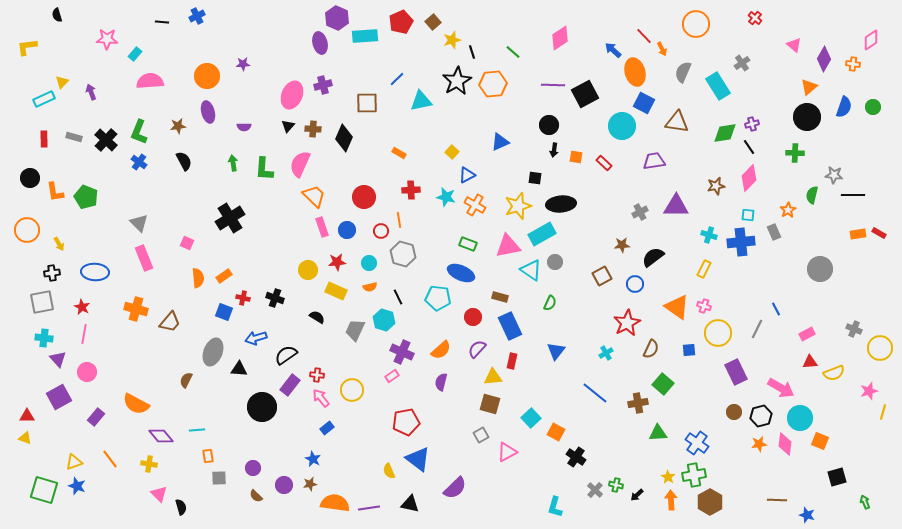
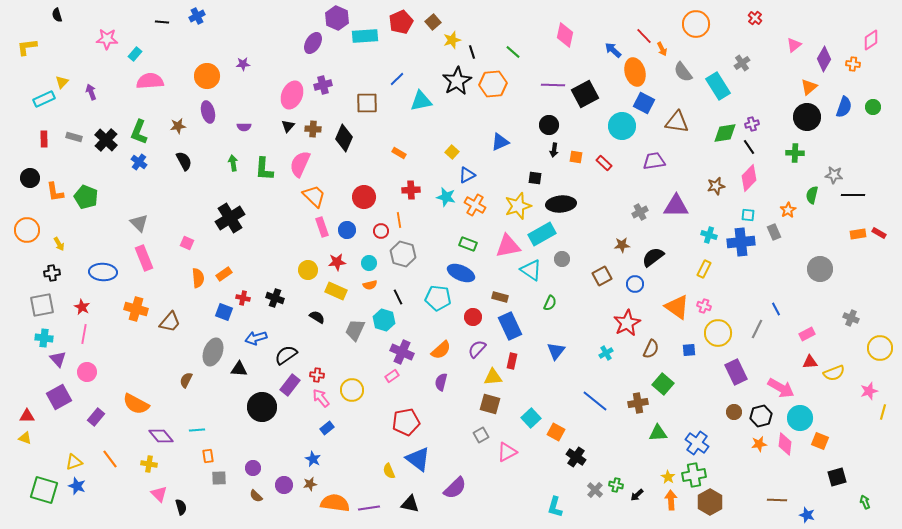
pink diamond at (560, 38): moved 5 px right, 3 px up; rotated 45 degrees counterclockwise
purple ellipse at (320, 43): moved 7 px left; rotated 45 degrees clockwise
pink triangle at (794, 45): rotated 42 degrees clockwise
gray semicircle at (683, 72): rotated 60 degrees counterclockwise
gray circle at (555, 262): moved 7 px right, 3 px up
blue ellipse at (95, 272): moved 8 px right
orange rectangle at (224, 276): moved 2 px up
orange semicircle at (370, 287): moved 2 px up
gray square at (42, 302): moved 3 px down
gray cross at (854, 329): moved 3 px left, 11 px up
blue line at (595, 393): moved 8 px down
